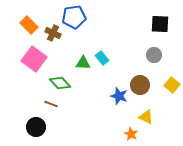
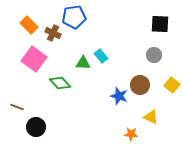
cyan rectangle: moved 1 px left, 2 px up
brown line: moved 34 px left, 3 px down
yellow triangle: moved 5 px right
orange star: rotated 24 degrees counterclockwise
